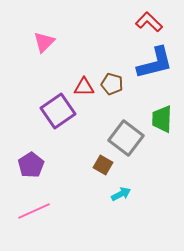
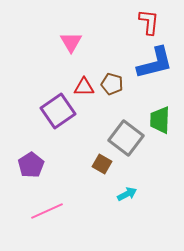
red L-shape: rotated 52 degrees clockwise
pink triangle: moved 27 px right; rotated 15 degrees counterclockwise
green trapezoid: moved 2 px left, 1 px down
brown square: moved 1 px left, 1 px up
cyan arrow: moved 6 px right
pink line: moved 13 px right
